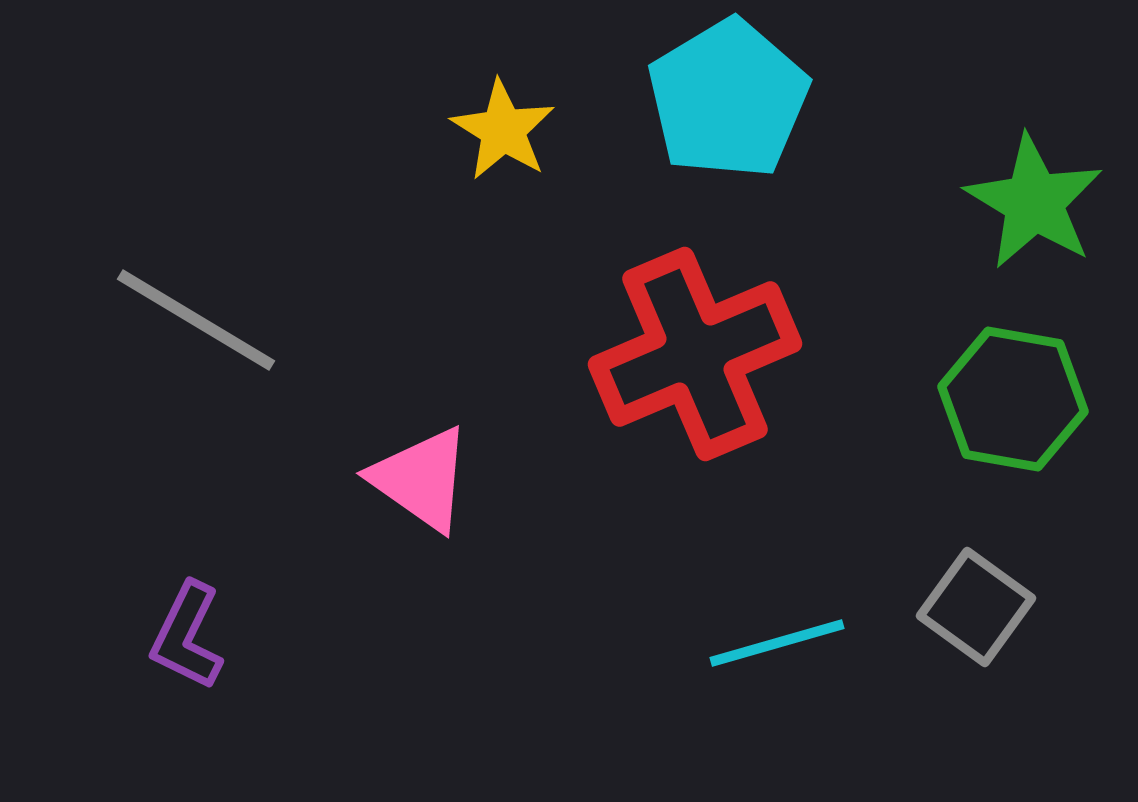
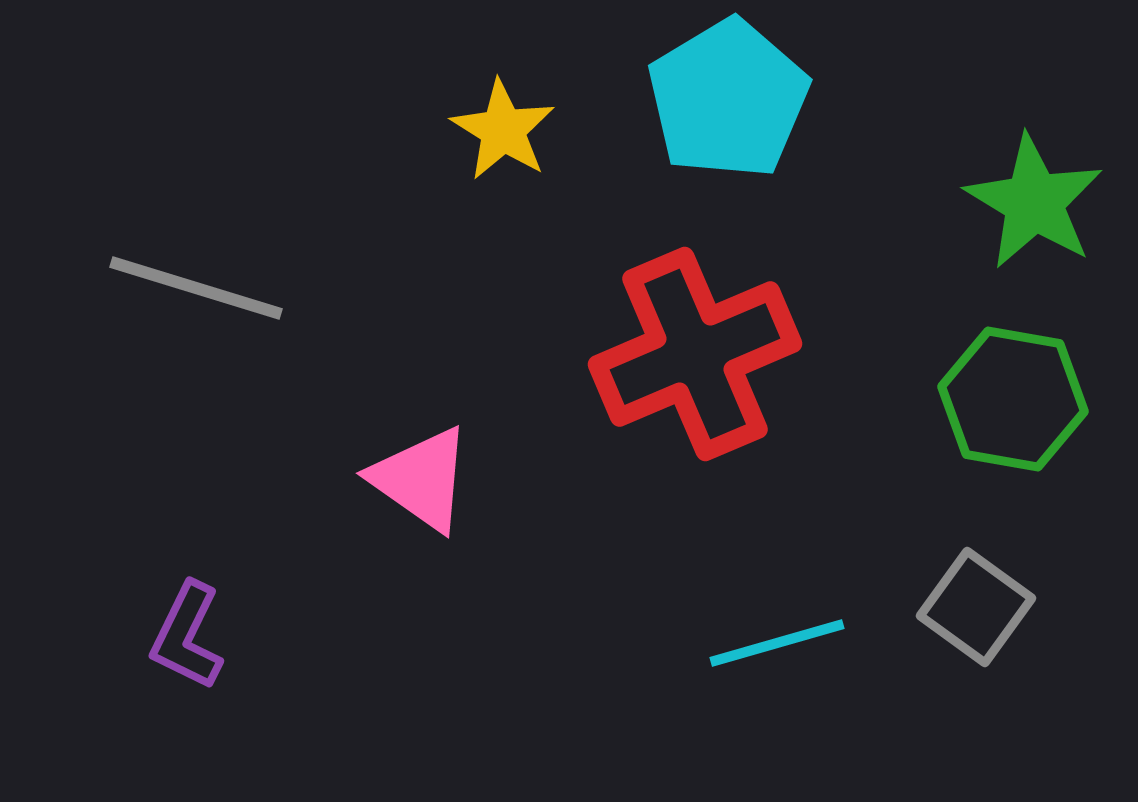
gray line: moved 32 px up; rotated 14 degrees counterclockwise
